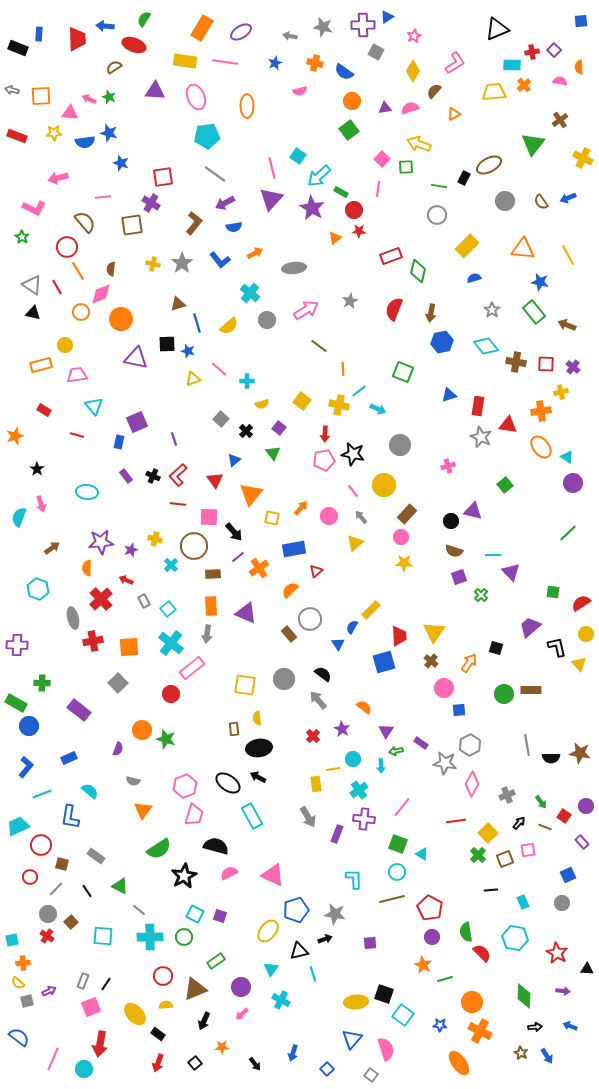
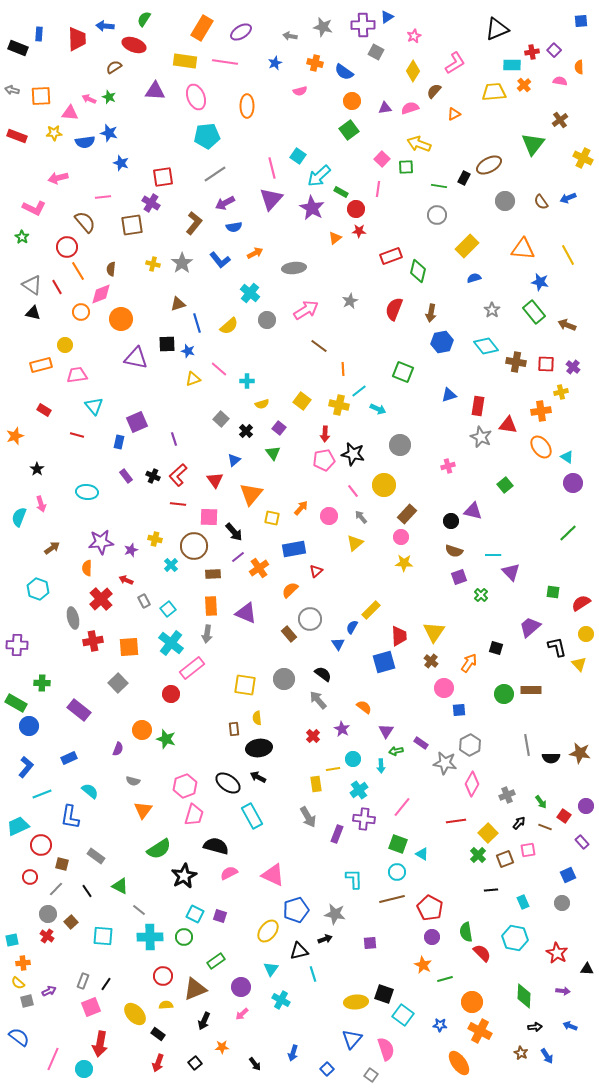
gray line at (215, 174): rotated 70 degrees counterclockwise
red circle at (354, 210): moved 2 px right, 1 px up
